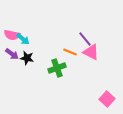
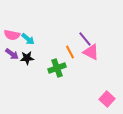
cyan arrow: moved 5 px right
orange line: rotated 40 degrees clockwise
black star: rotated 16 degrees counterclockwise
